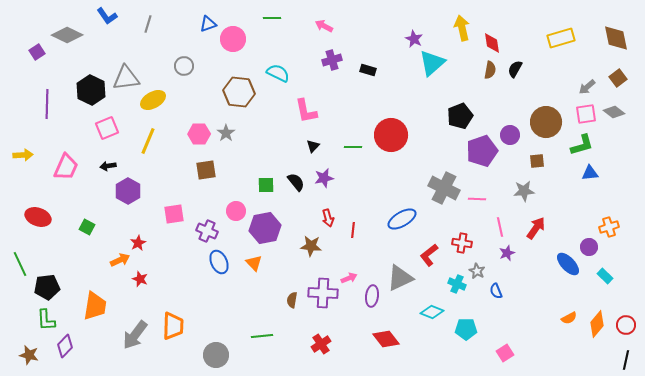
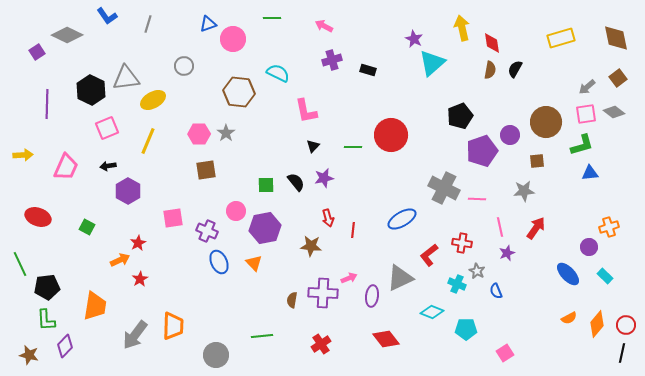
pink square at (174, 214): moved 1 px left, 4 px down
blue ellipse at (568, 264): moved 10 px down
red star at (140, 279): rotated 21 degrees clockwise
black line at (626, 360): moved 4 px left, 7 px up
